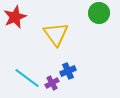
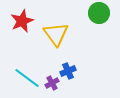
red star: moved 7 px right, 4 px down
